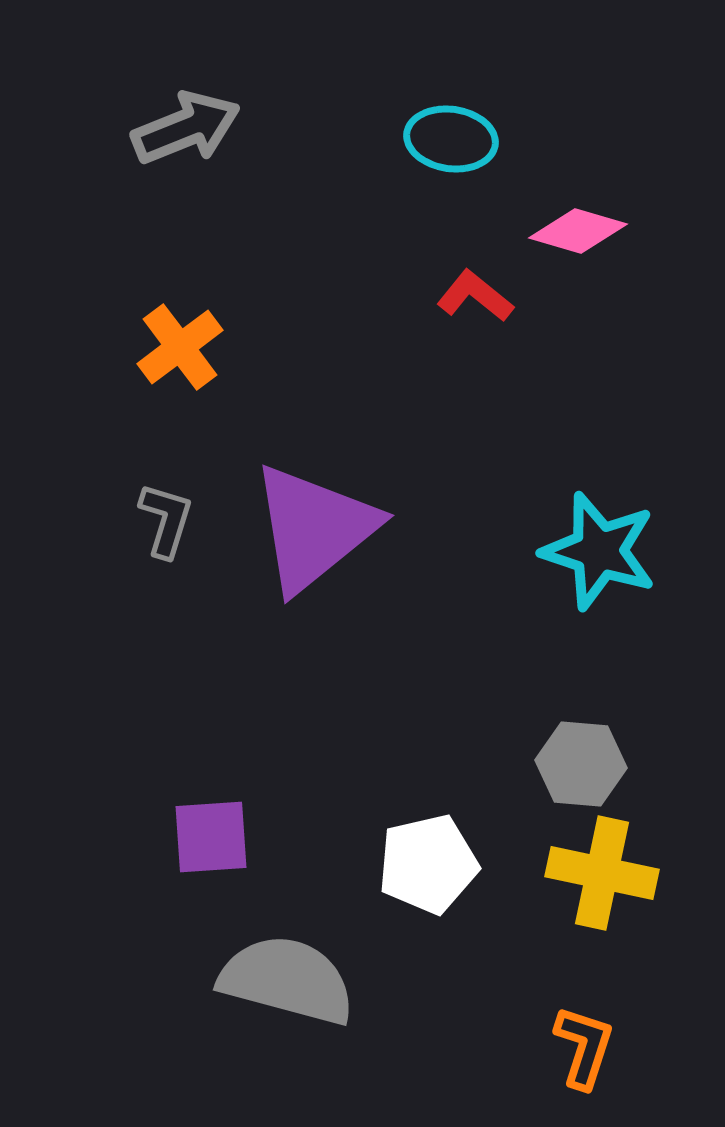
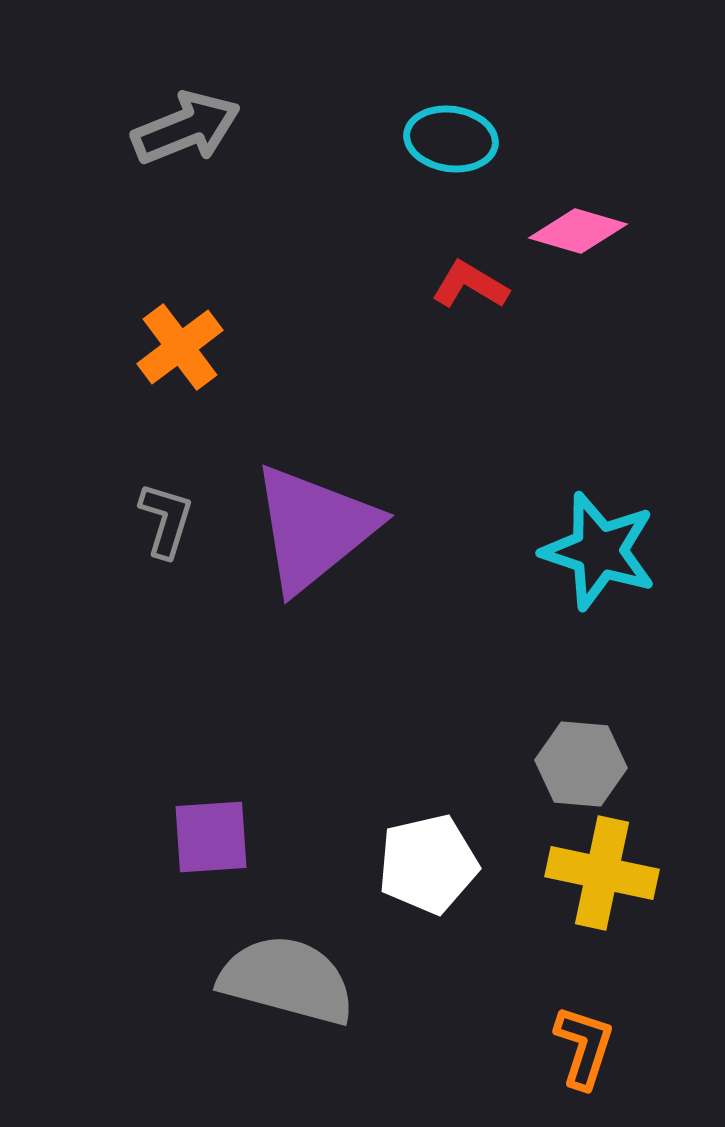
red L-shape: moved 5 px left, 11 px up; rotated 8 degrees counterclockwise
